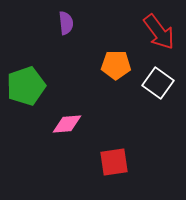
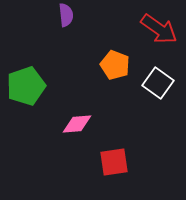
purple semicircle: moved 8 px up
red arrow: moved 3 px up; rotated 18 degrees counterclockwise
orange pentagon: moved 1 px left; rotated 20 degrees clockwise
pink diamond: moved 10 px right
